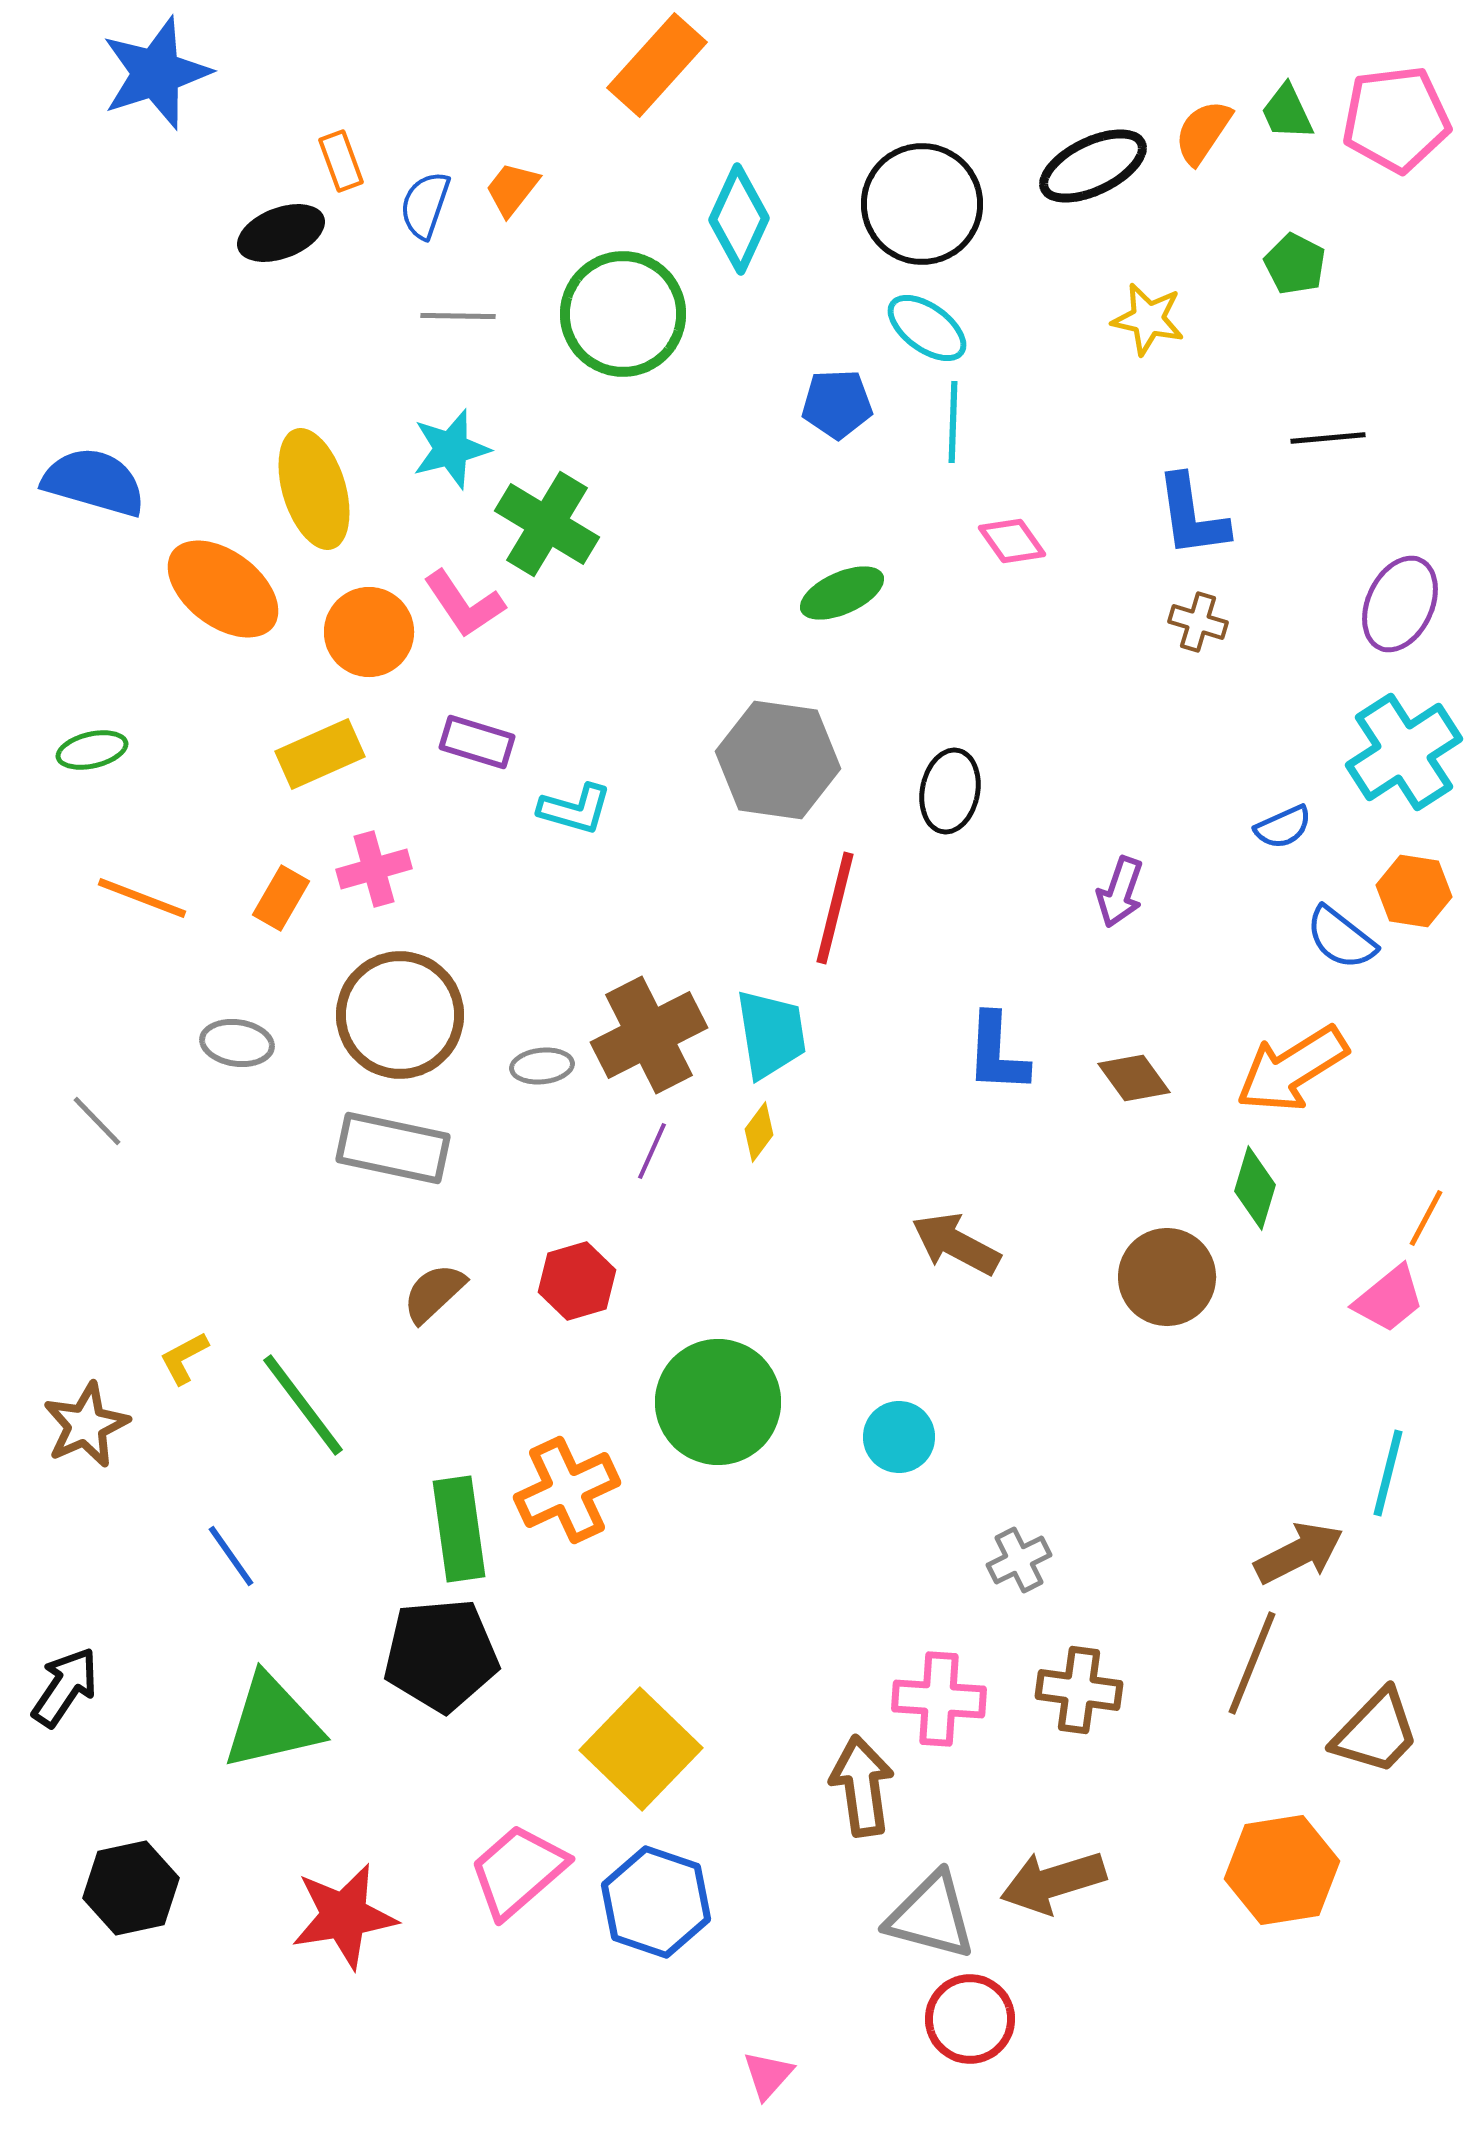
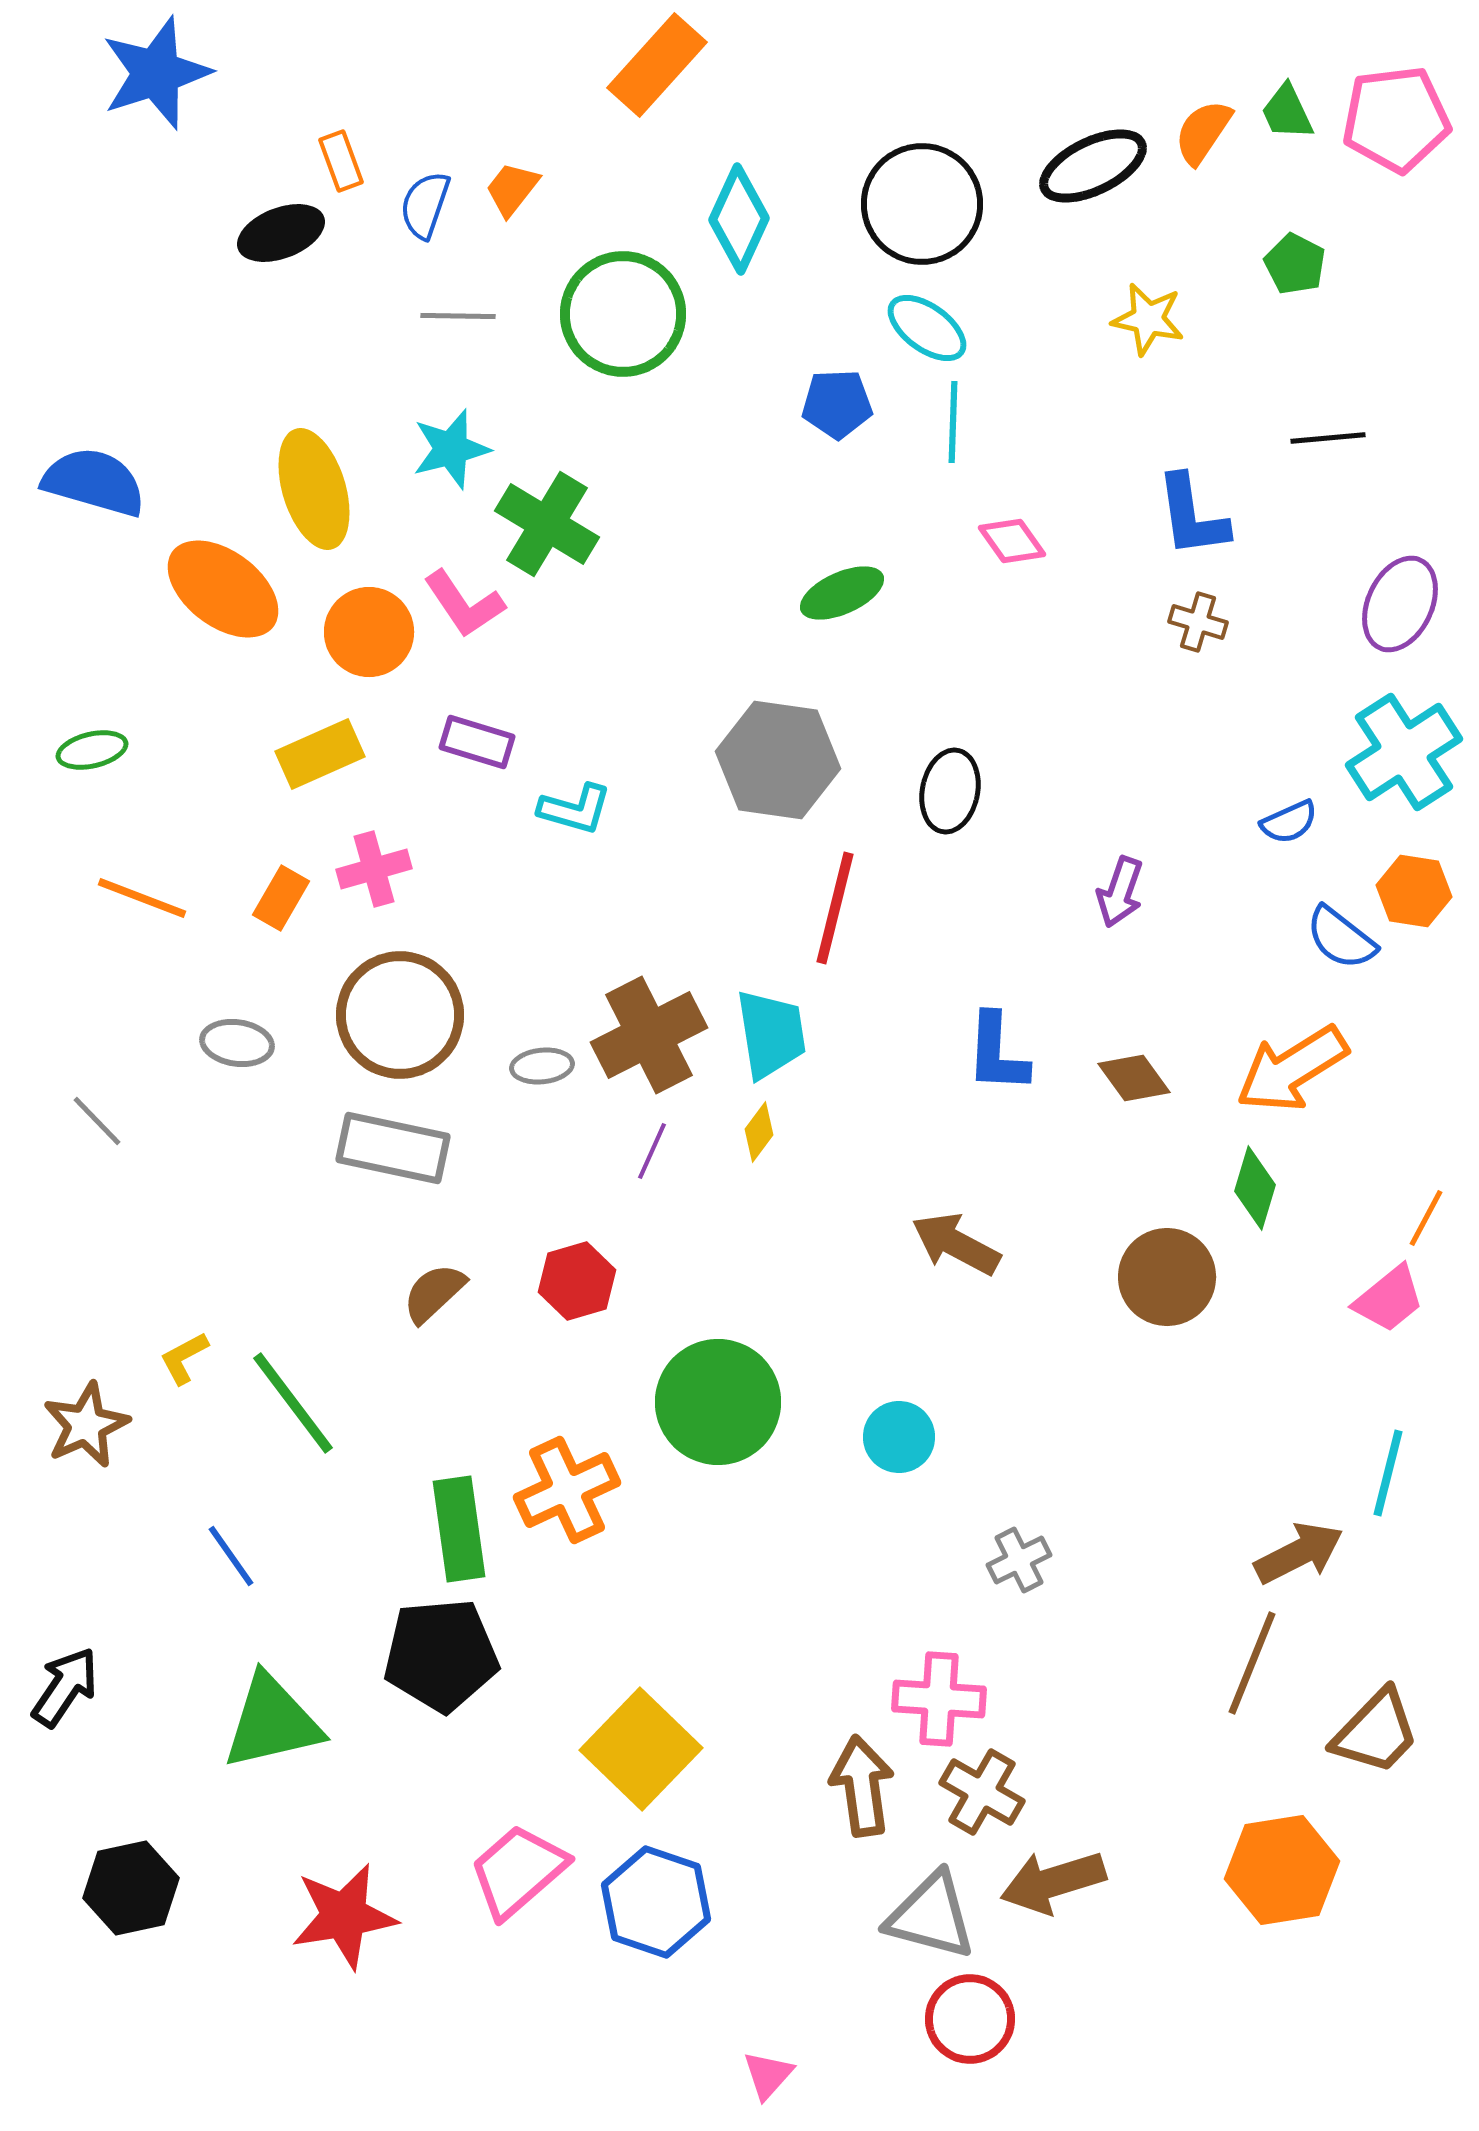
blue semicircle at (1283, 827): moved 6 px right, 5 px up
green line at (303, 1405): moved 10 px left, 2 px up
brown cross at (1079, 1690): moved 97 px left, 102 px down; rotated 22 degrees clockwise
